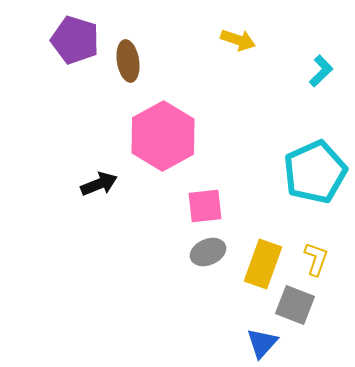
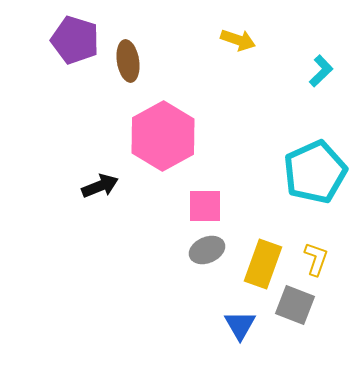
black arrow: moved 1 px right, 2 px down
pink square: rotated 6 degrees clockwise
gray ellipse: moved 1 px left, 2 px up
blue triangle: moved 22 px left, 18 px up; rotated 12 degrees counterclockwise
